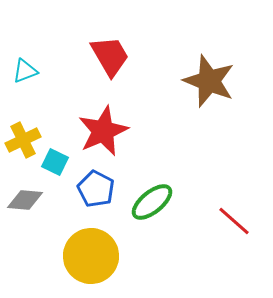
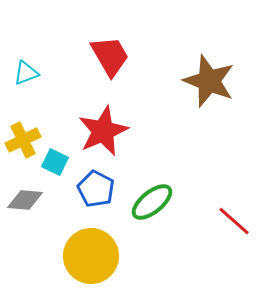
cyan triangle: moved 1 px right, 2 px down
